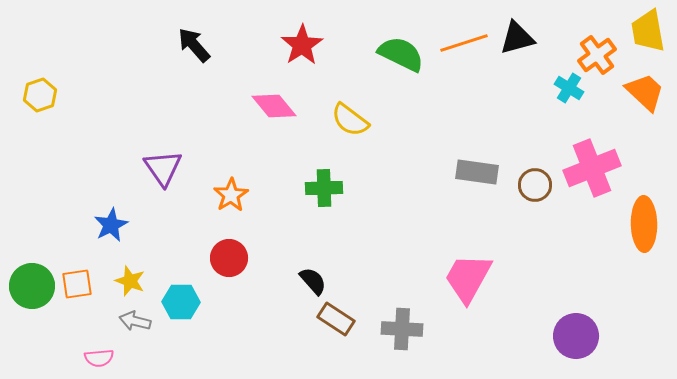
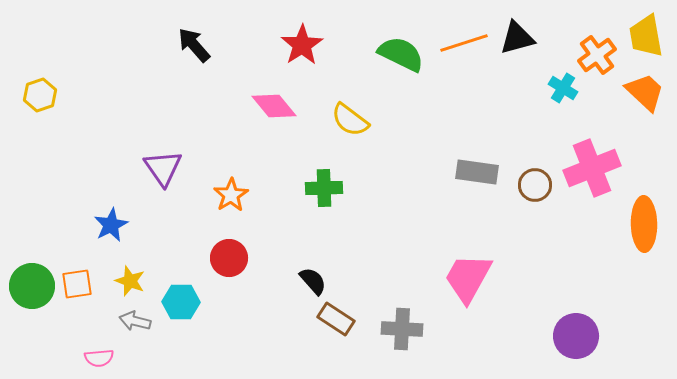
yellow trapezoid: moved 2 px left, 5 px down
cyan cross: moved 6 px left
